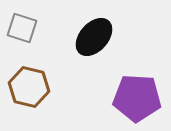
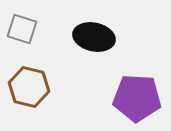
gray square: moved 1 px down
black ellipse: rotated 60 degrees clockwise
